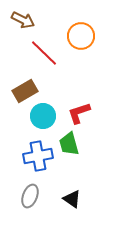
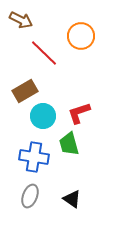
brown arrow: moved 2 px left
blue cross: moved 4 px left, 1 px down; rotated 20 degrees clockwise
